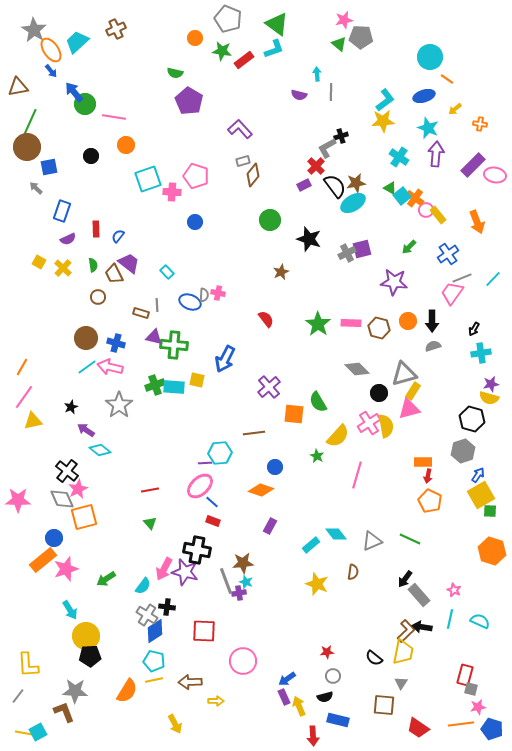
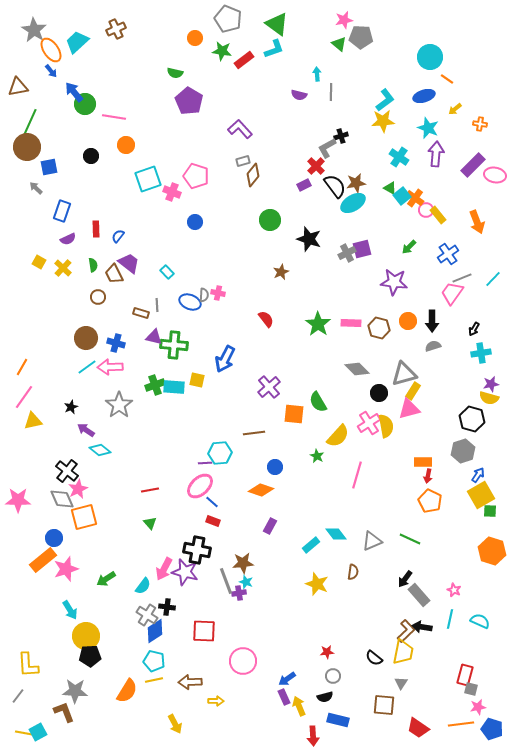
pink cross at (172, 192): rotated 18 degrees clockwise
pink arrow at (110, 367): rotated 15 degrees counterclockwise
